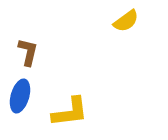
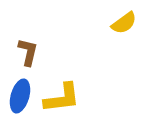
yellow semicircle: moved 2 px left, 2 px down
yellow L-shape: moved 8 px left, 14 px up
